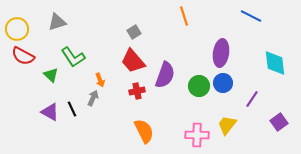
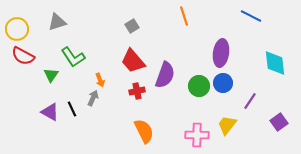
gray square: moved 2 px left, 6 px up
green triangle: rotated 21 degrees clockwise
purple line: moved 2 px left, 2 px down
